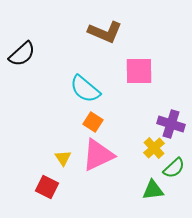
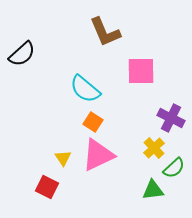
brown L-shape: rotated 44 degrees clockwise
pink square: moved 2 px right
purple cross: moved 6 px up; rotated 8 degrees clockwise
